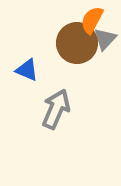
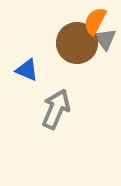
orange semicircle: moved 3 px right, 1 px down
gray triangle: rotated 20 degrees counterclockwise
